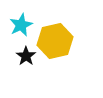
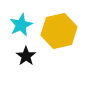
yellow hexagon: moved 4 px right, 10 px up
